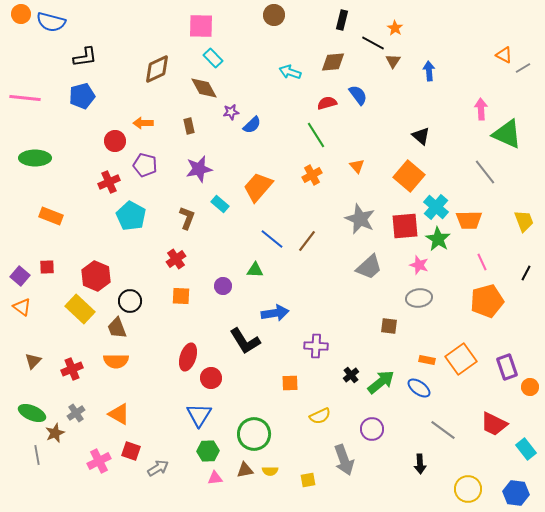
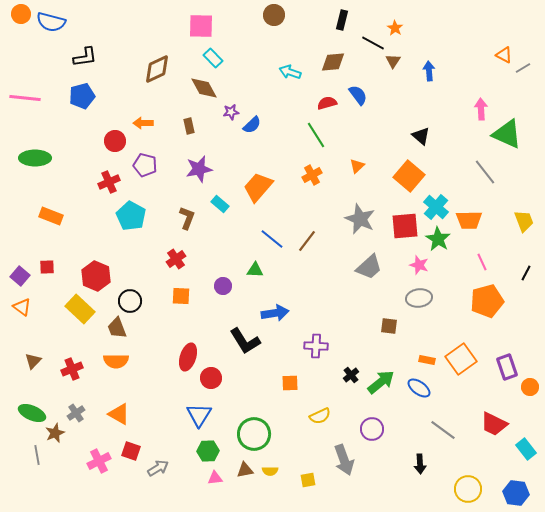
orange triangle at (357, 166): rotated 28 degrees clockwise
